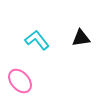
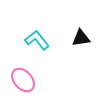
pink ellipse: moved 3 px right, 1 px up
